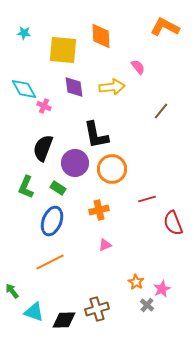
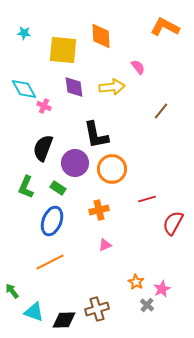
red semicircle: rotated 50 degrees clockwise
